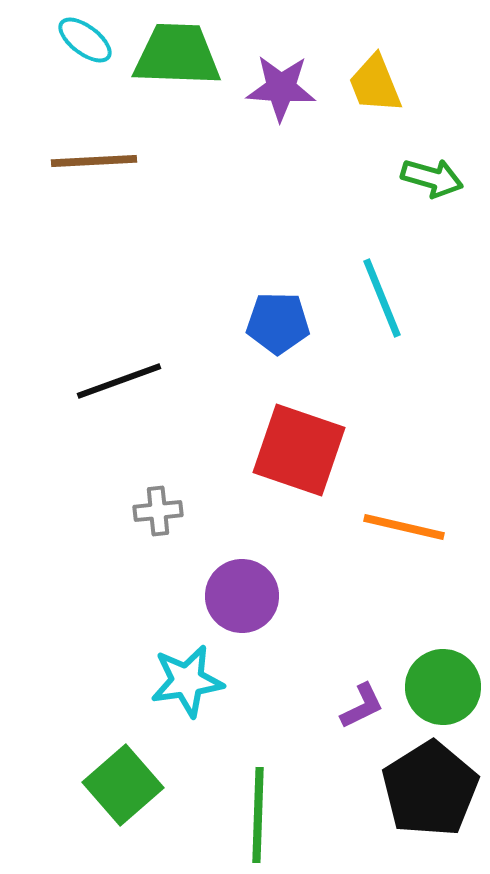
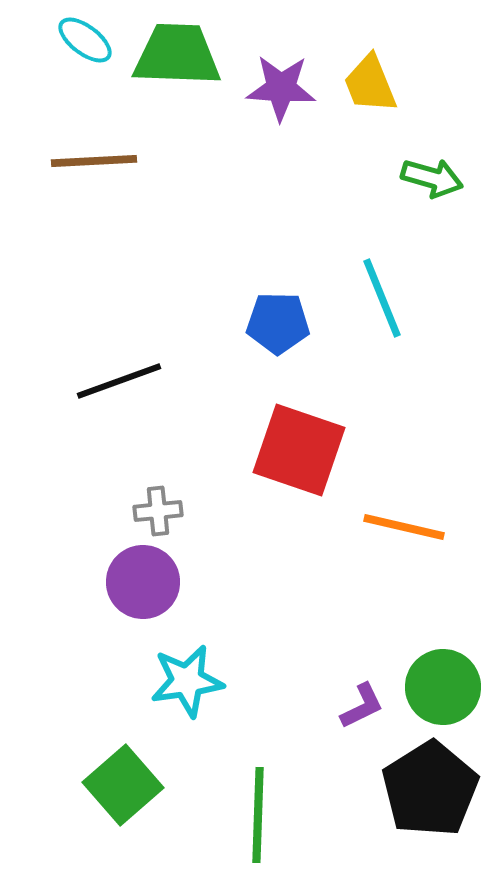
yellow trapezoid: moved 5 px left
purple circle: moved 99 px left, 14 px up
